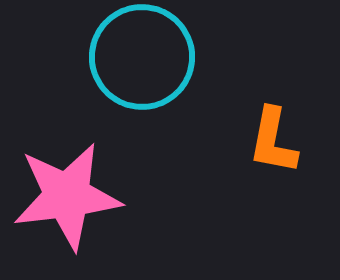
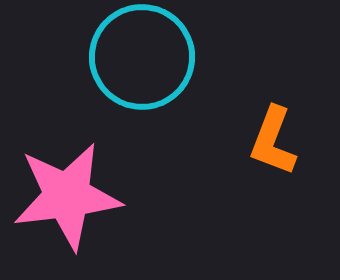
orange L-shape: rotated 10 degrees clockwise
